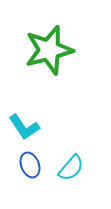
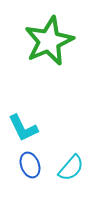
green star: moved 9 px up; rotated 9 degrees counterclockwise
cyan L-shape: moved 1 px left, 1 px down; rotated 8 degrees clockwise
